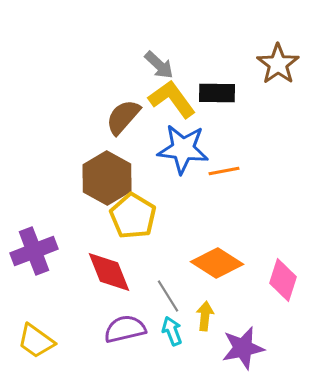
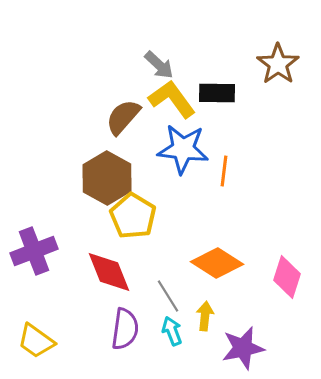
orange line: rotated 72 degrees counterclockwise
pink diamond: moved 4 px right, 3 px up
purple semicircle: rotated 111 degrees clockwise
